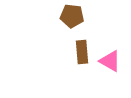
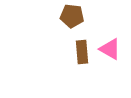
pink triangle: moved 12 px up
